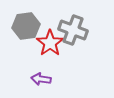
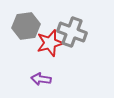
gray cross: moved 1 px left, 2 px down
red star: rotated 20 degrees clockwise
